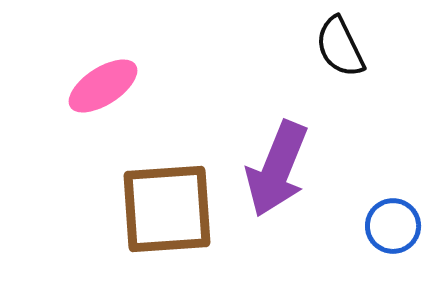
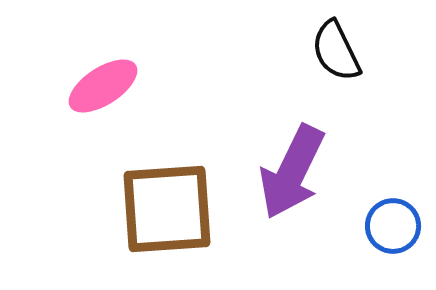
black semicircle: moved 4 px left, 4 px down
purple arrow: moved 15 px right, 3 px down; rotated 4 degrees clockwise
